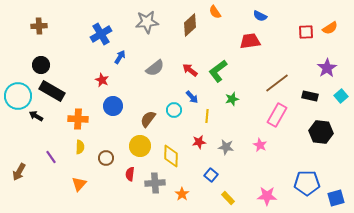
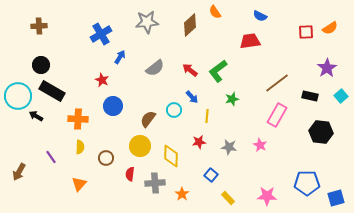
gray star at (226, 147): moved 3 px right
